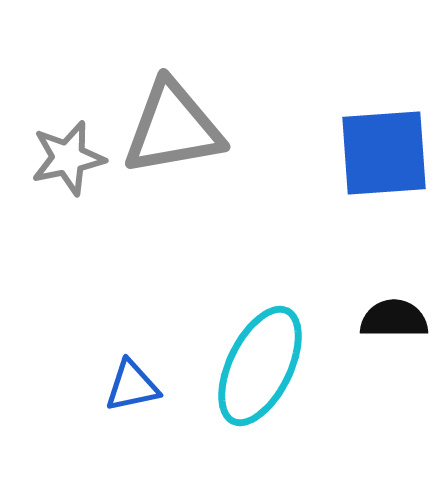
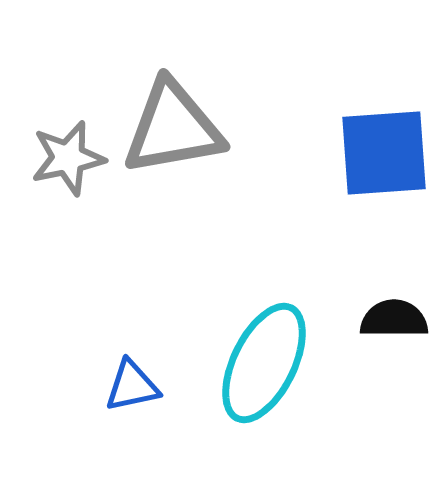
cyan ellipse: moved 4 px right, 3 px up
